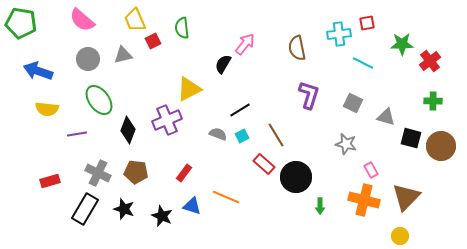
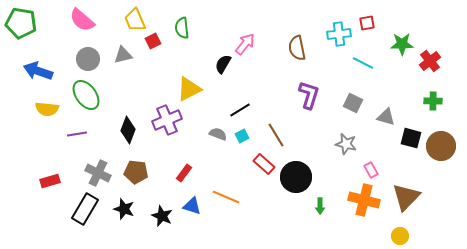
green ellipse at (99, 100): moved 13 px left, 5 px up
